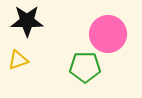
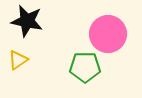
black star: rotated 12 degrees clockwise
yellow triangle: rotated 15 degrees counterclockwise
